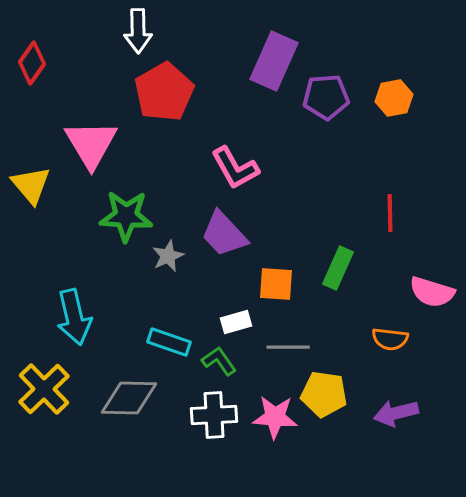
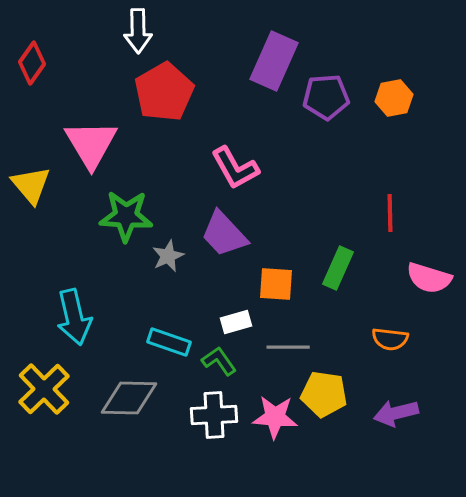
pink semicircle: moved 3 px left, 14 px up
